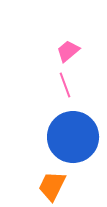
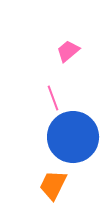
pink line: moved 12 px left, 13 px down
orange trapezoid: moved 1 px right, 1 px up
